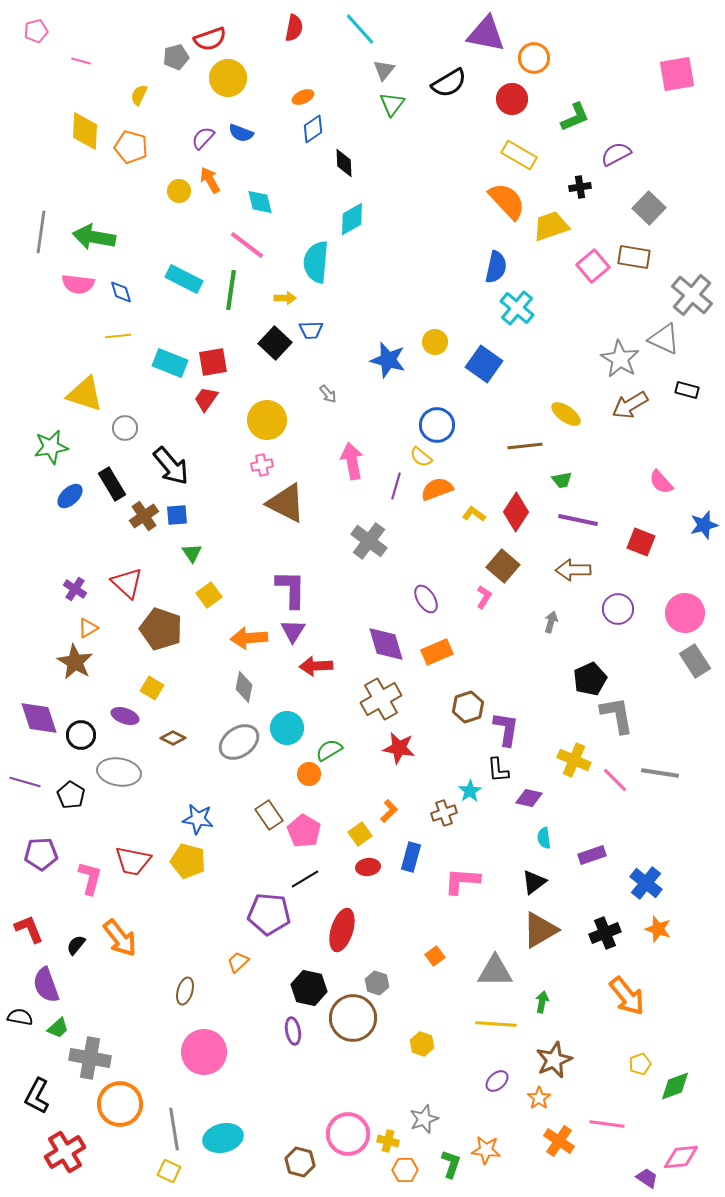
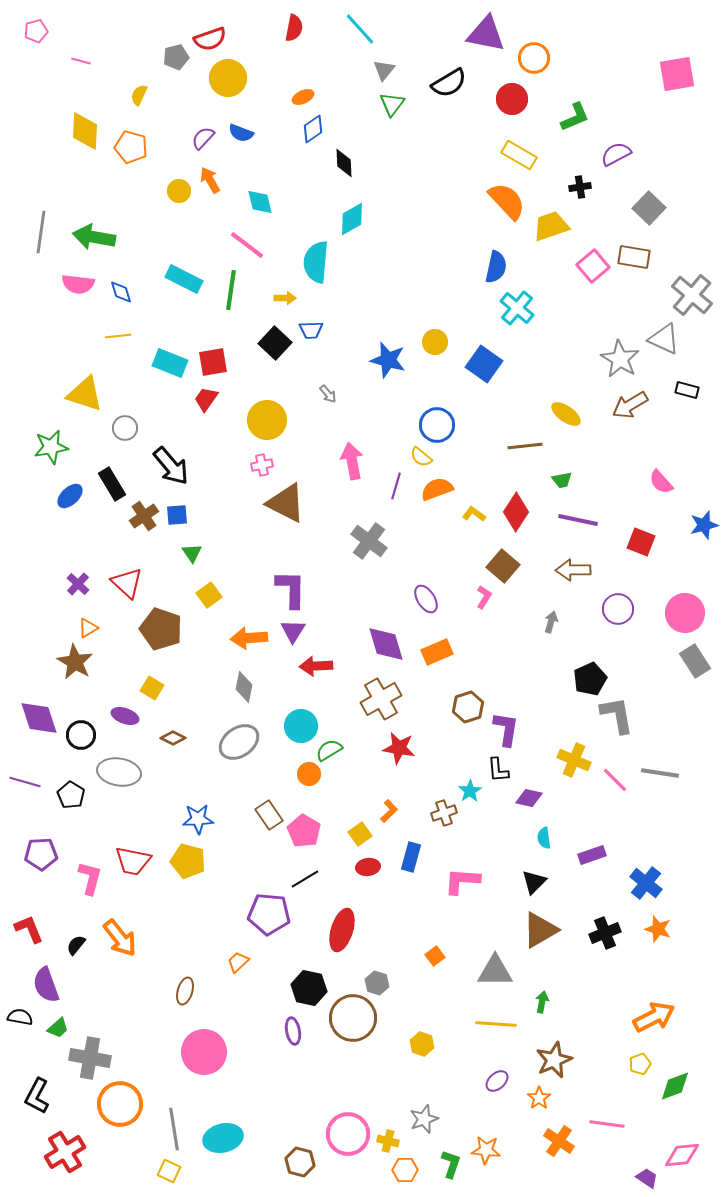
purple cross at (75, 589): moved 3 px right, 5 px up; rotated 10 degrees clockwise
cyan circle at (287, 728): moved 14 px right, 2 px up
blue star at (198, 819): rotated 12 degrees counterclockwise
black triangle at (534, 882): rotated 8 degrees counterclockwise
orange arrow at (627, 996): moved 27 px right, 21 px down; rotated 78 degrees counterclockwise
pink diamond at (681, 1157): moved 1 px right, 2 px up
